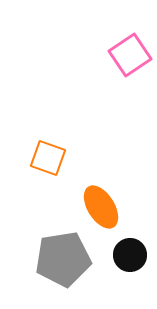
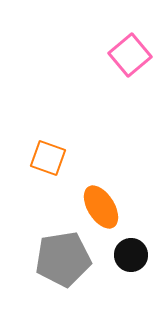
pink square: rotated 6 degrees counterclockwise
black circle: moved 1 px right
